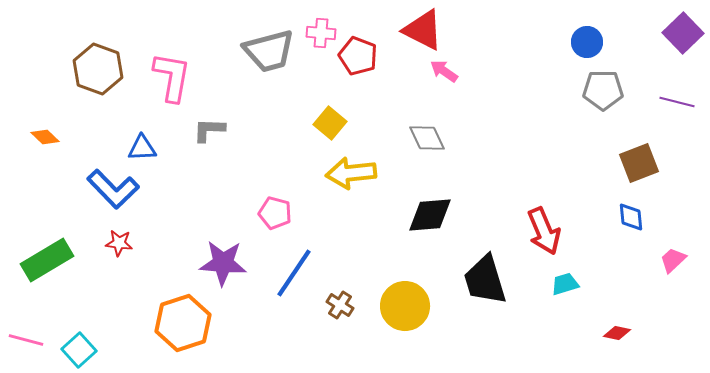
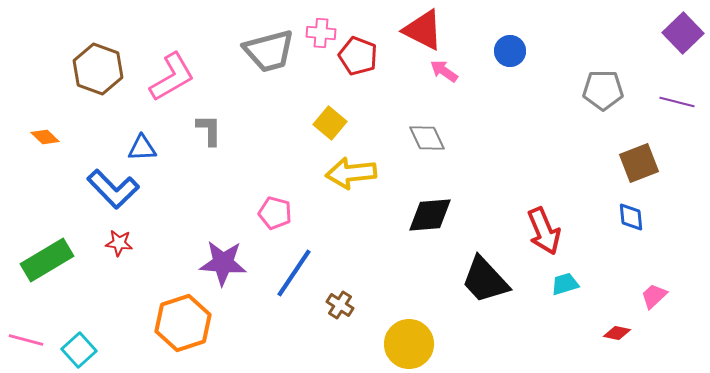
blue circle: moved 77 px left, 9 px down
pink L-shape: rotated 50 degrees clockwise
gray L-shape: rotated 88 degrees clockwise
pink trapezoid: moved 19 px left, 36 px down
black trapezoid: rotated 26 degrees counterclockwise
yellow circle: moved 4 px right, 38 px down
